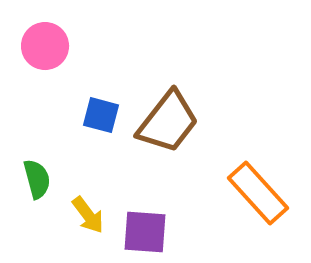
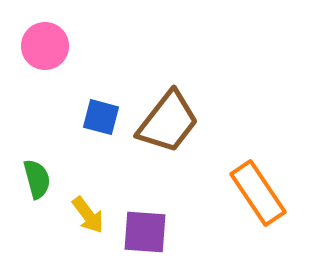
blue square: moved 2 px down
orange rectangle: rotated 8 degrees clockwise
